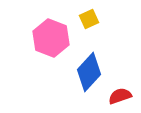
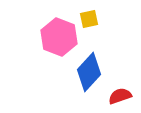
yellow square: rotated 12 degrees clockwise
pink hexagon: moved 8 px right, 1 px up
